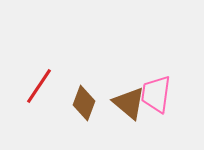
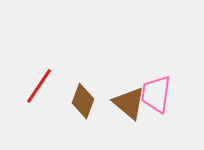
brown diamond: moved 1 px left, 2 px up
